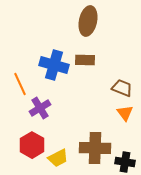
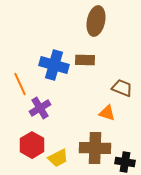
brown ellipse: moved 8 px right
orange triangle: moved 18 px left; rotated 36 degrees counterclockwise
